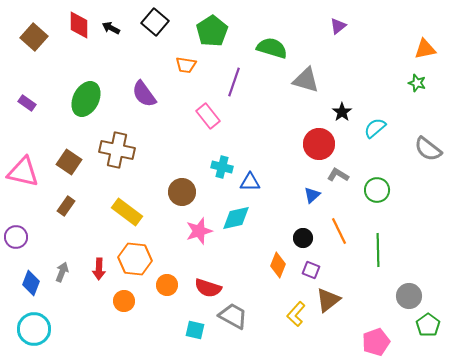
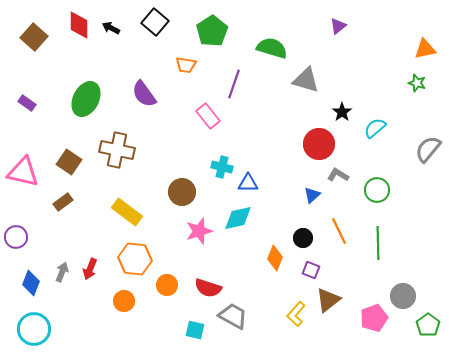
purple line at (234, 82): moved 2 px down
gray semicircle at (428, 149): rotated 92 degrees clockwise
blue triangle at (250, 182): moved 2 px left, 1 px down
brown rectangle at (66, 206): moved 3 px left, 4 px up; rotated 18 degrees clockwise
cyan diamond at (236, 218): moved 2 px right
green line at (378, 250): moved 7 px up
orange diamond at (278, 265): moved 3 px left, 7 px up
red arrow at (99, 269): moved 9 px left; rotated 20 degrees clockwise
gray circle at (409, 296): moved 6 px left
pink pentagon at (376, 342): moved 2 px left, 24 px up
